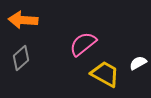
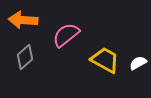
pink semicircle: moved 17 px left, 9 px up
gray diamond: moved 4 px right, 1 px up
yellow trapezoid: moved 14 px up
